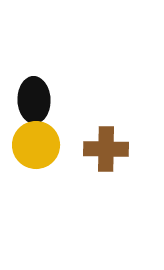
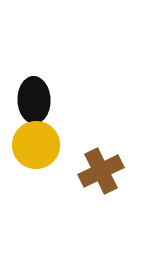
brown cross: moved 5 px left, 22 px down; rotated 27 degrees counterclockwise
